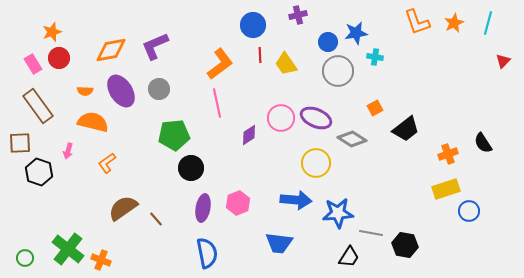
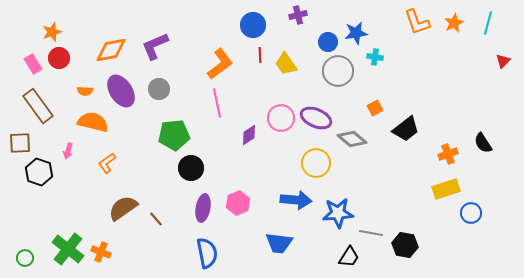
gray diamond at (352, 139): rotated 8 degrees clockwise
blue circle at (469, 211): moved 2 px right, 2 px down
orange cross at (101, 260): moved 8 px up
